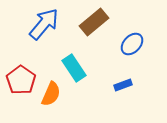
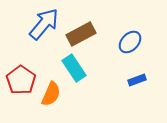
brown rectangle: moved 13 px left, 12 px down; rotated 12 degrees clockwise
blue ellipse: moved 2 px left, 2 px up
blue rectangle: moved 14 px right, 5 px up
